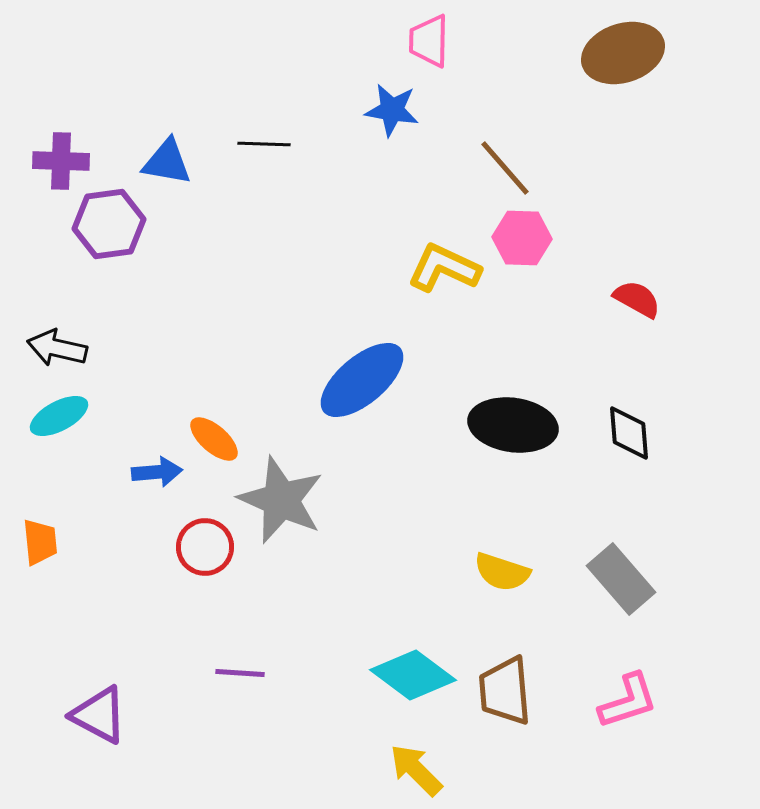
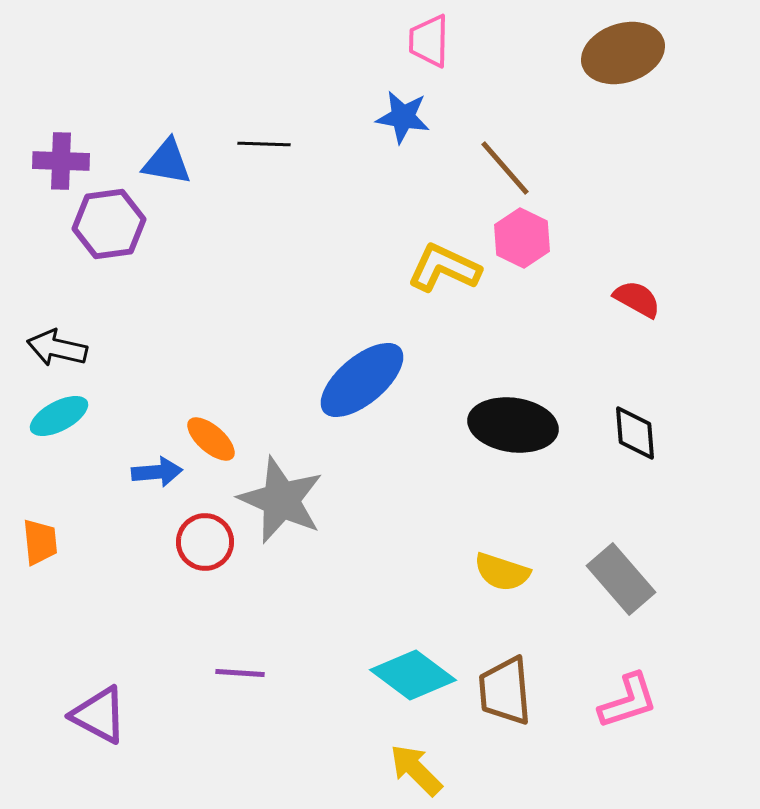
blue star: moved 11 px right, 7 px down
pink hexagon: rotated 24 degrees clockwise
black diamond: moved 6 px right
orange ellipse: moved 3 px left
red circle: moved 5 px up
